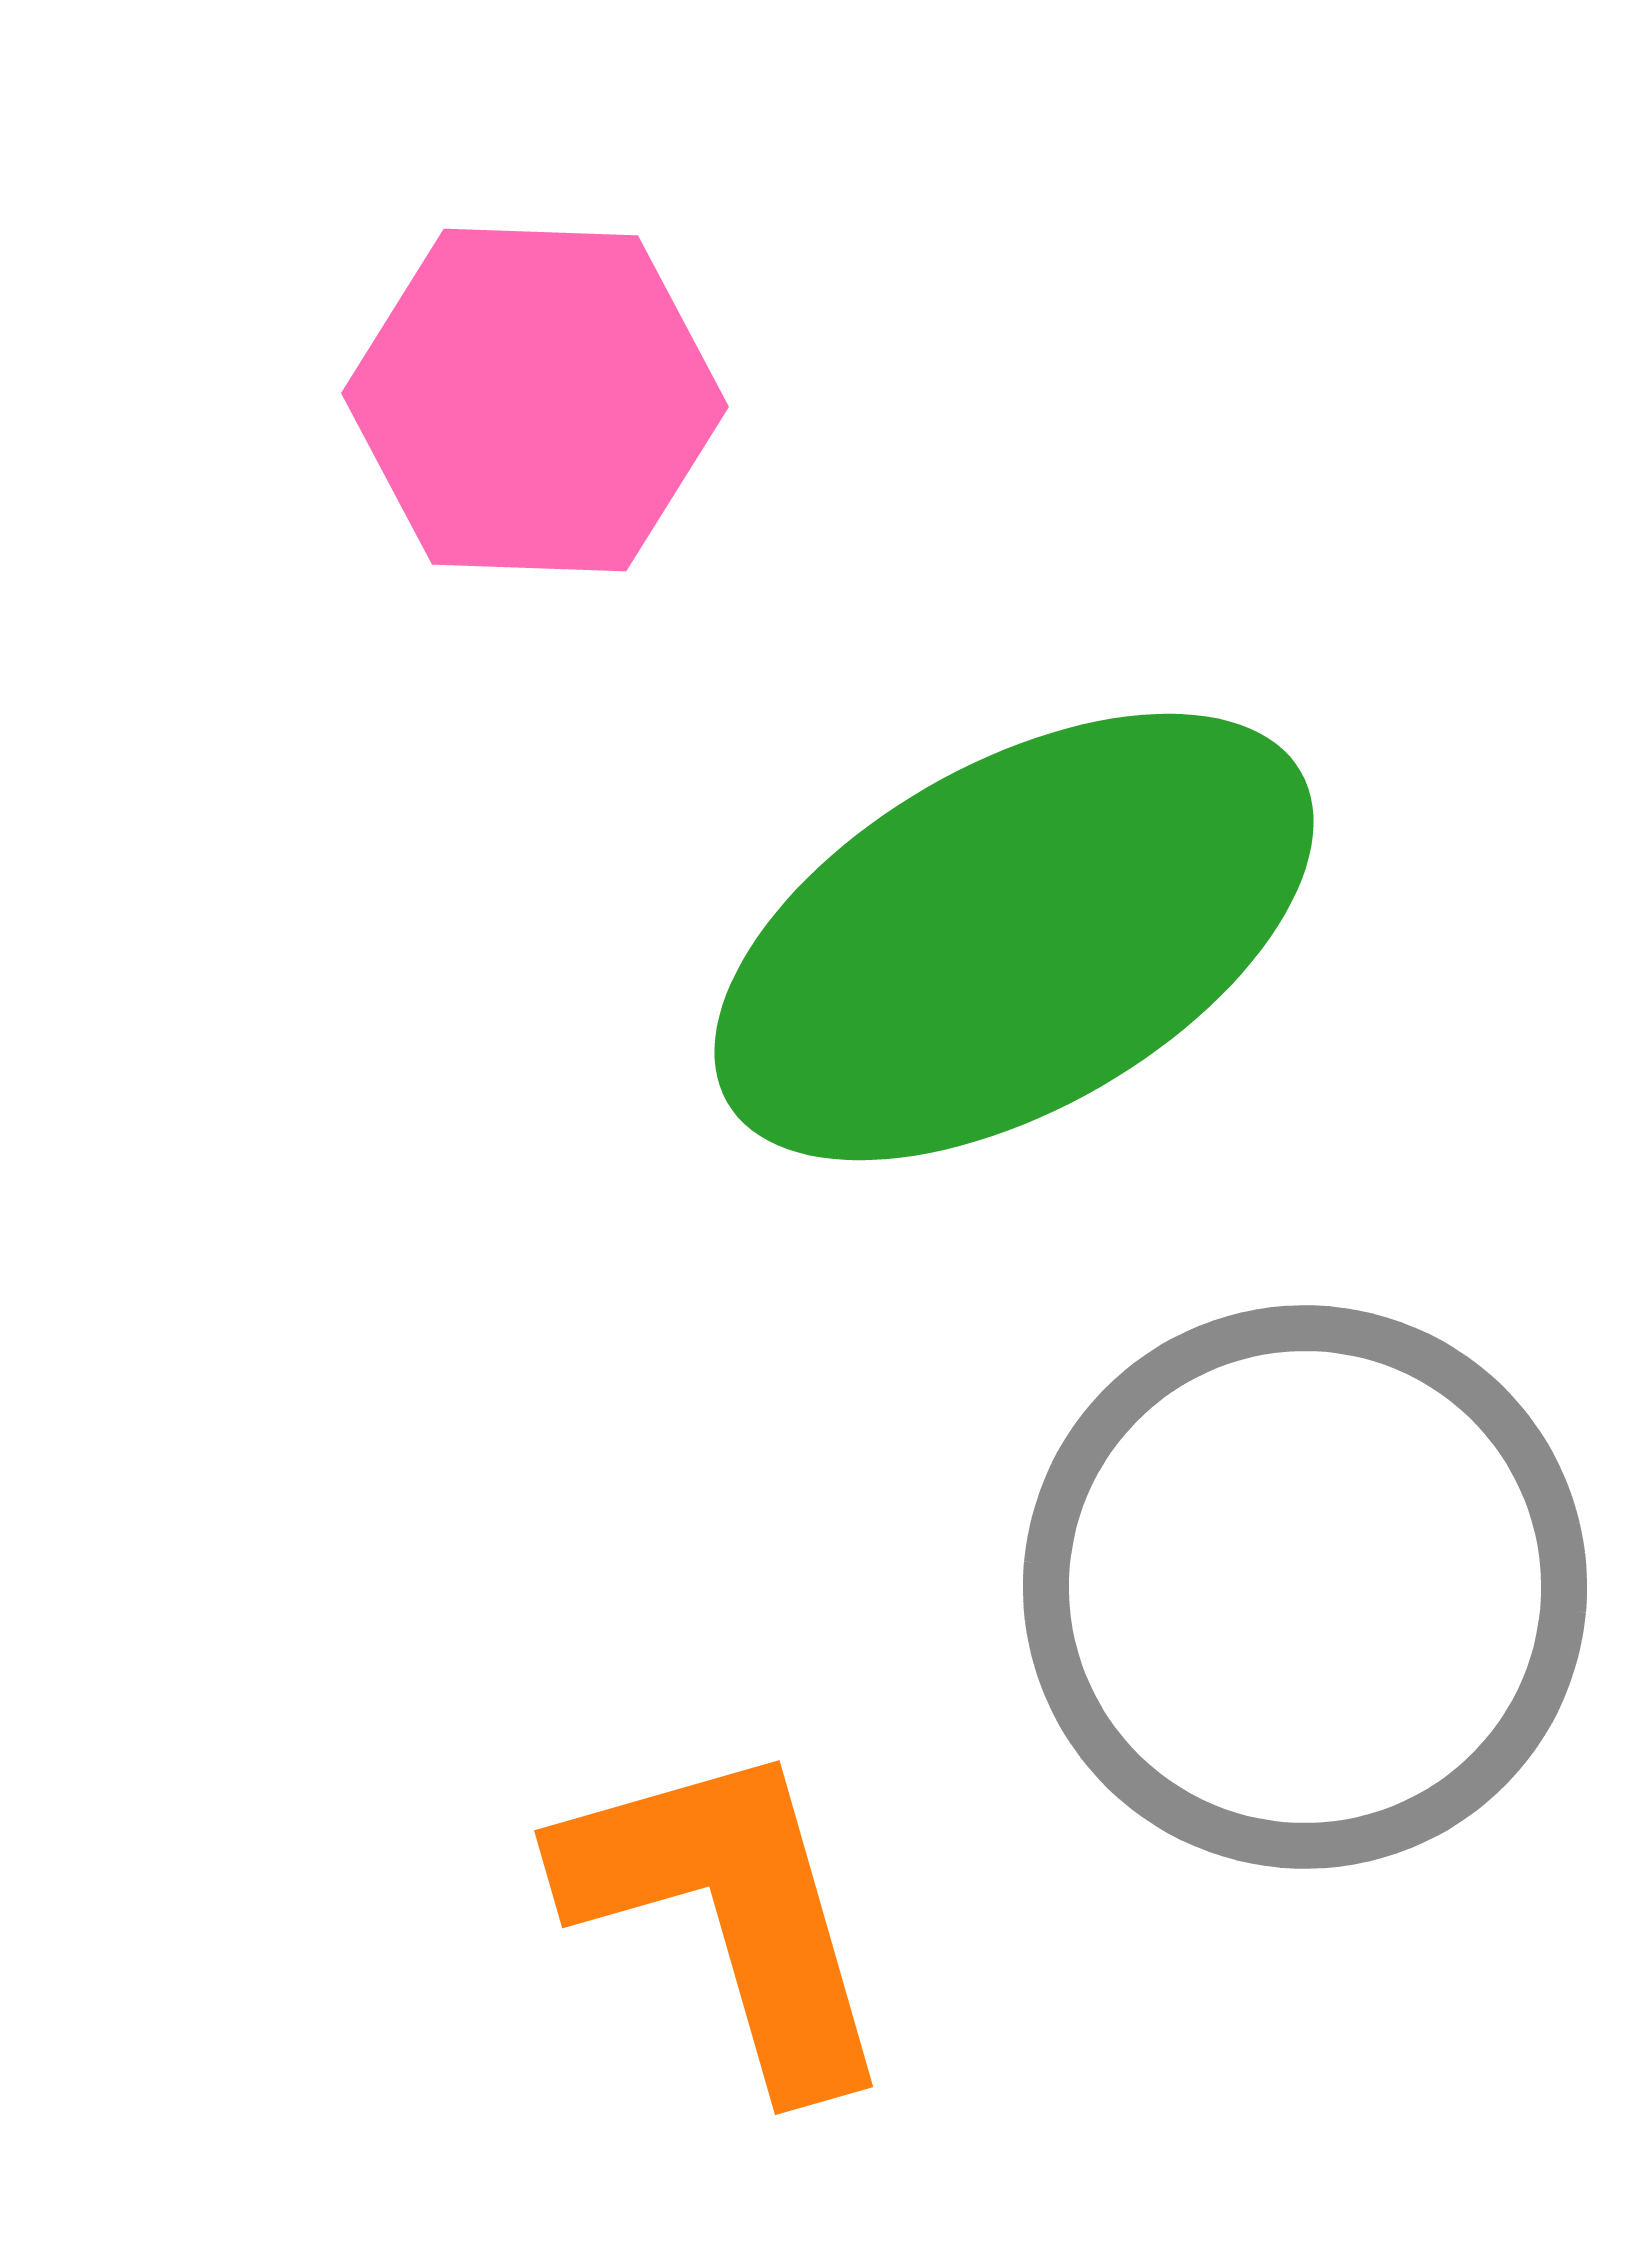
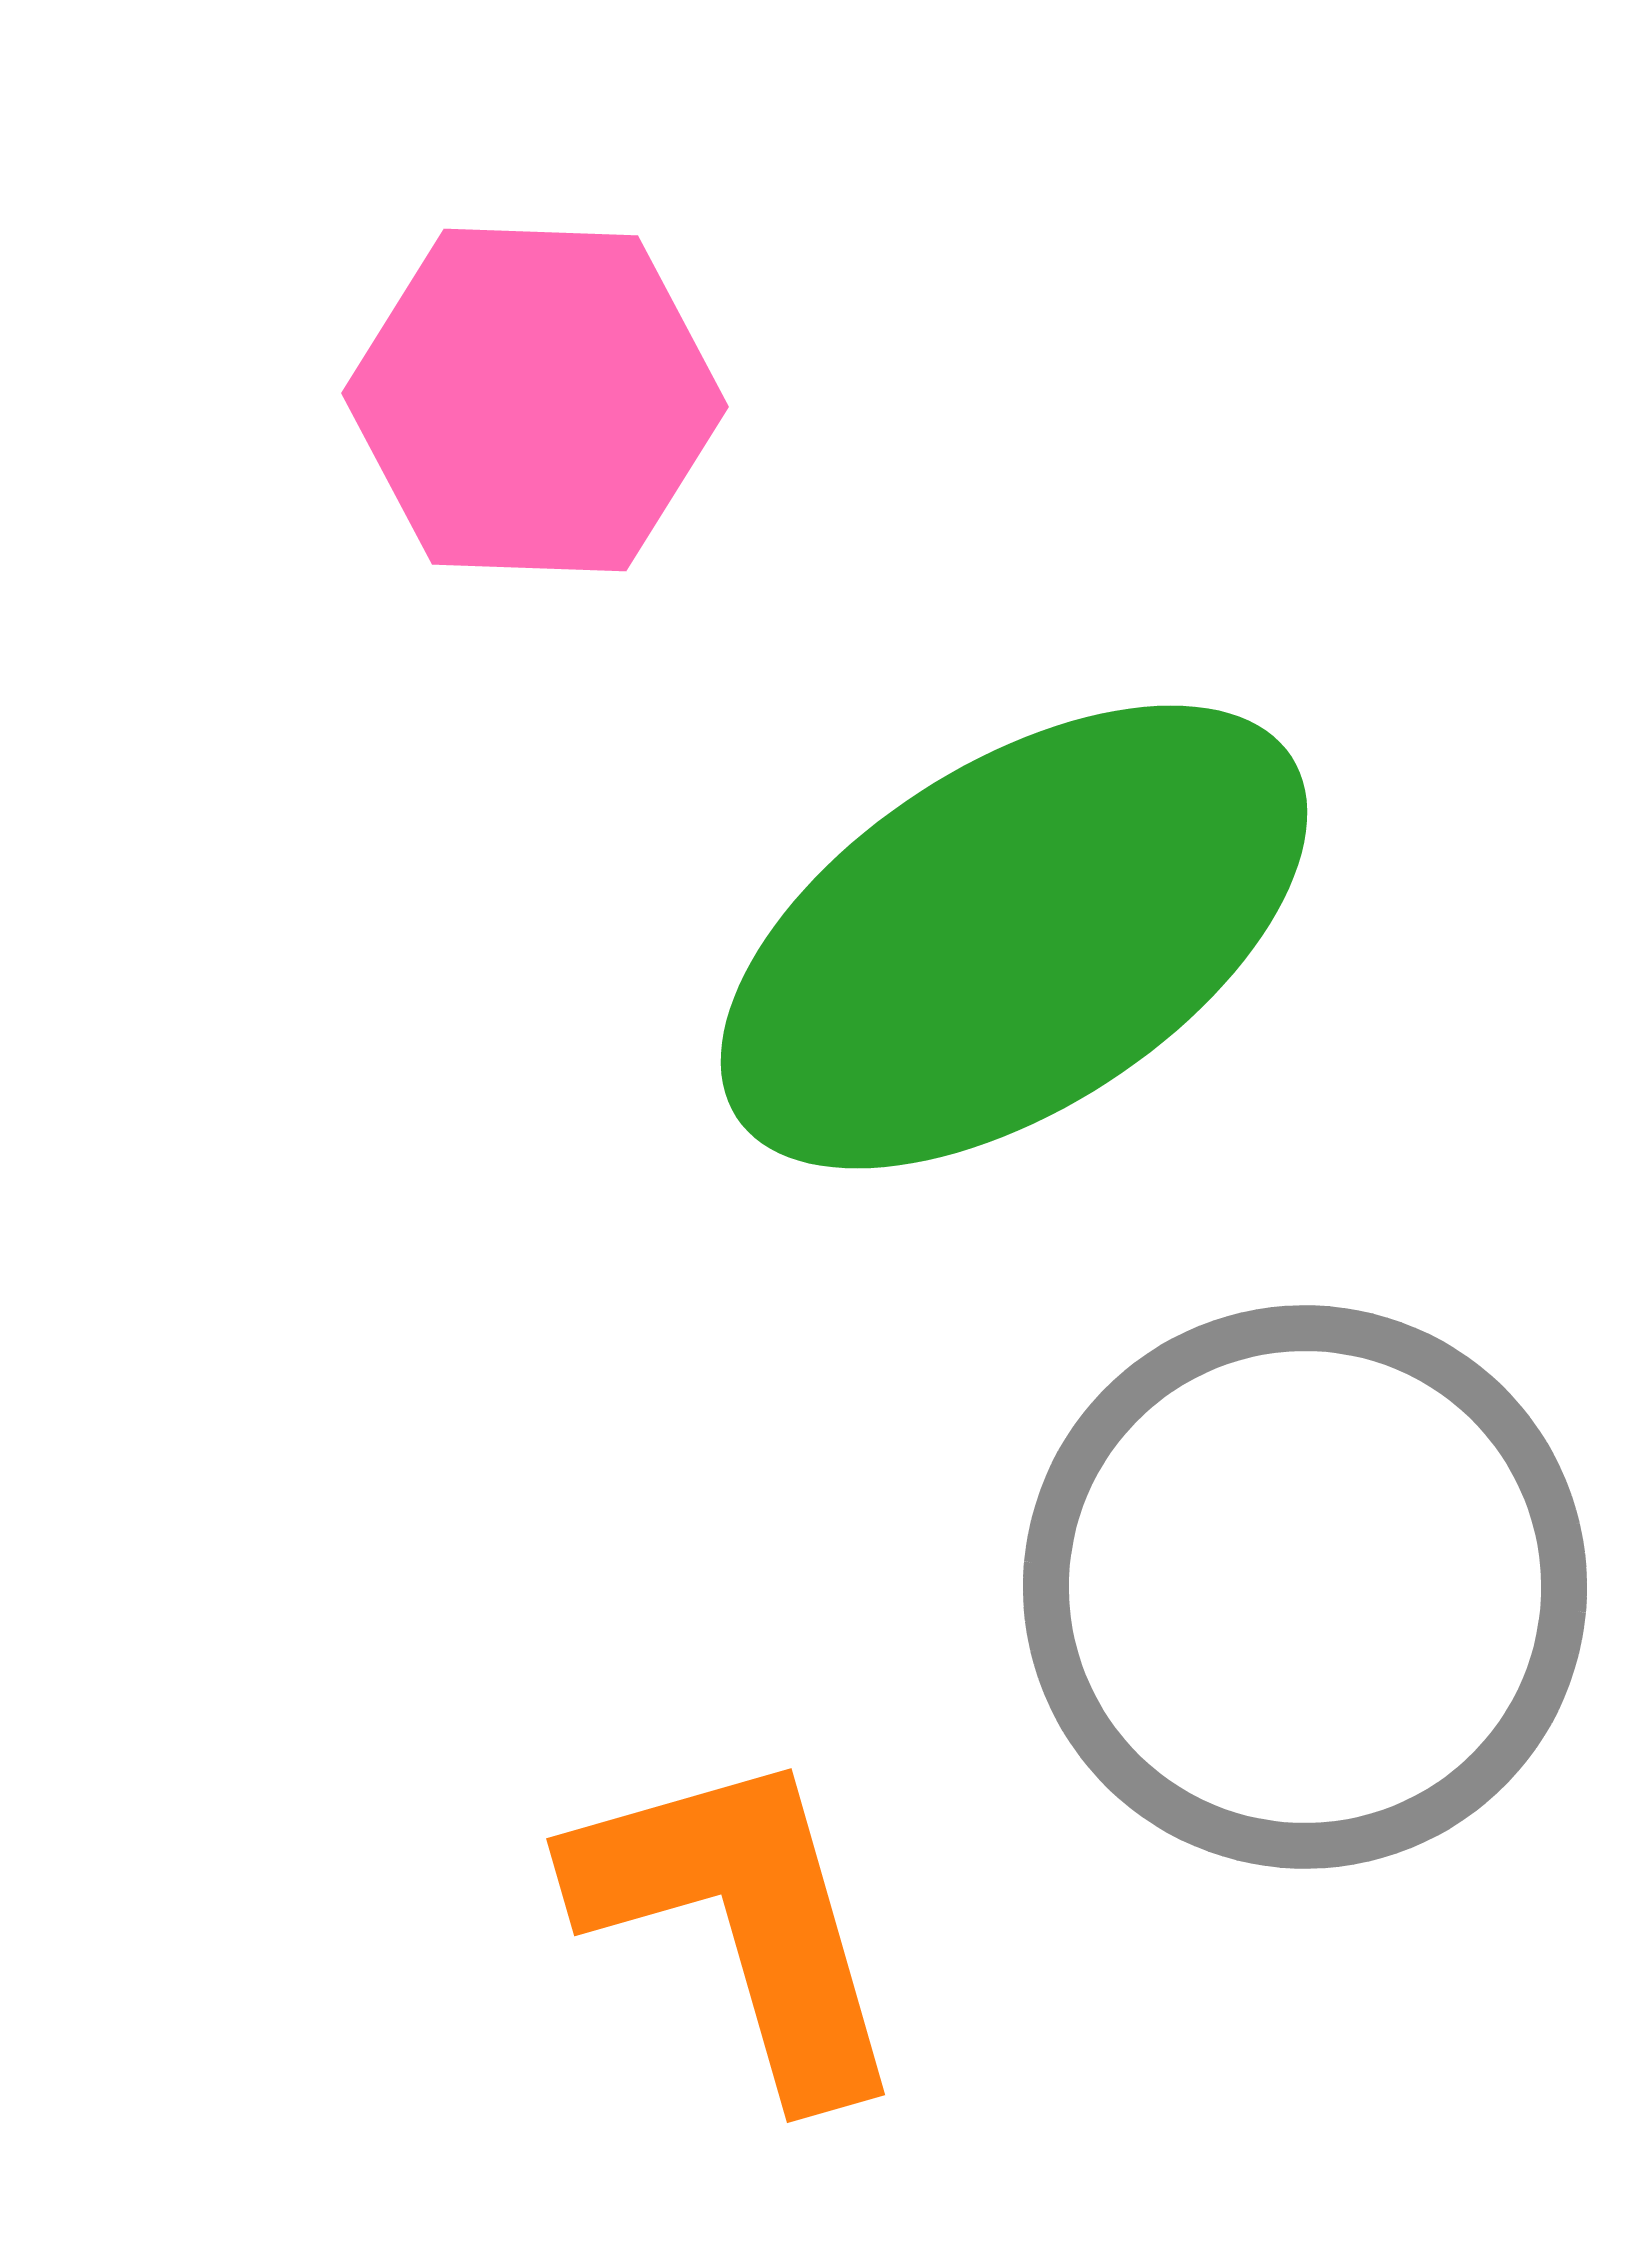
green ellipse: rotated 3 degrees counterclockwise
orange L-shape: moved 12 px right, 8 px down
